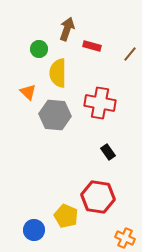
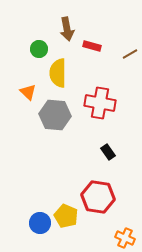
brown arrow: rotated 150 degrees clockwise
brown line: rotated 21 degrees clockwise
blue circle: moved 6 px right, 7 px up
